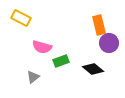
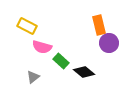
yellow rectangle: moved 6 px right, 8 px down
green rectangle: rotated 63 degrees clockwise
black diamond: moved 9 px left, 3 px down
